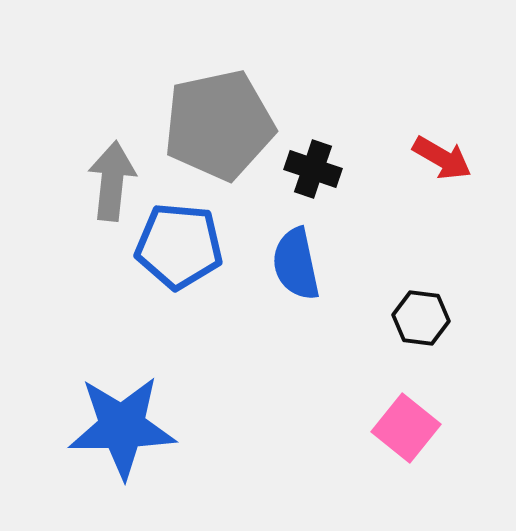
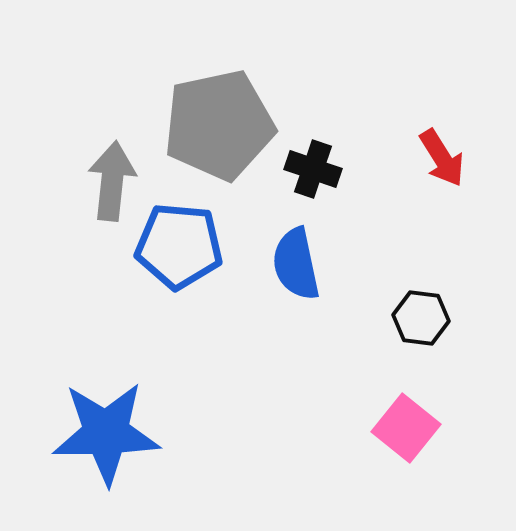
red arrow: rotated 28 degrees clockwise
blue star: moved 16 px left, 6 px down
